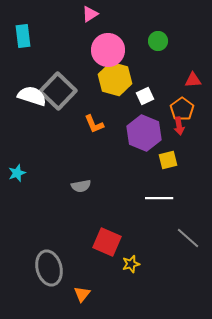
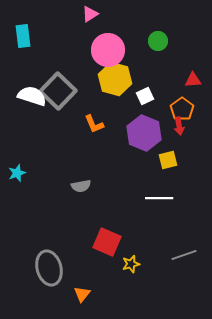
gray line: moved 4 px left, 17 px down; rotated 60 degrees counterclockwise
